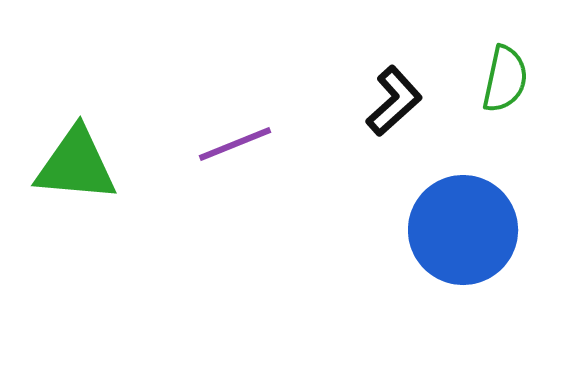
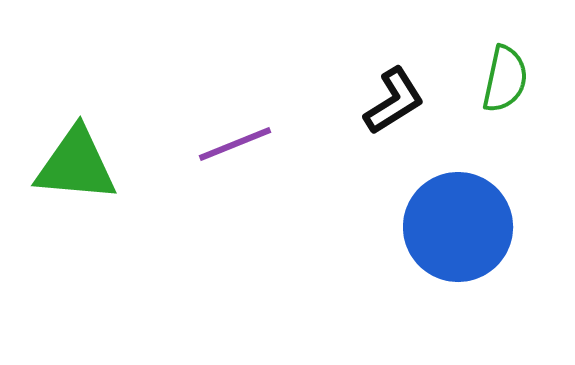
black L-shape: rotated 10 degrees clockwise
blue circle: moved 5 px left, 3 px up
